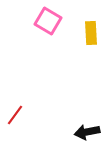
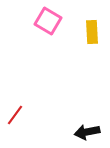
yellow rectangle: moved 1 px right, 1 px up
